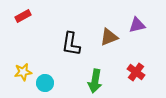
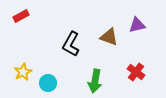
red rectangle: moved 2 px left
brown triangle: rotated 42 degrees clockwise
black L-shape: rotated 20 degrees clockwise
yellow star: rotated 18 degrees counterclockwise
cyan circle: moved 3 px right
